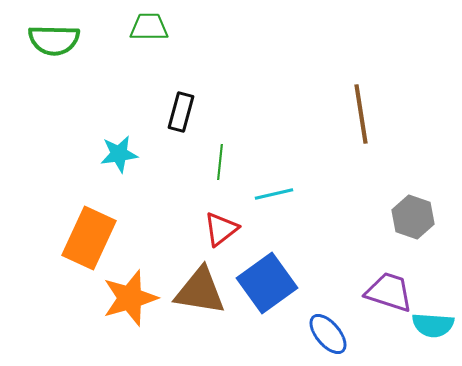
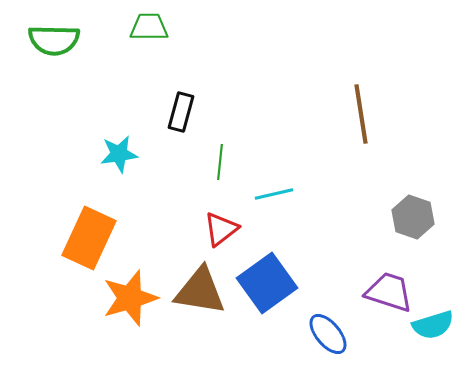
cyan semicircle: rotated 21 degrees counterclockwise
